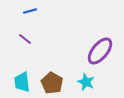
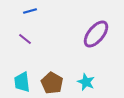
purple ellipse: moved 4 px left, 17 px up
